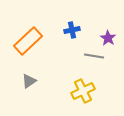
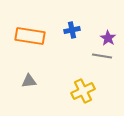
orange rectangle: moved 2 px right, 5 px up; rotated 52 degrees clockwise
gray line: moved 8 px right
gray triangle: rotated 28 degrees clockwise
